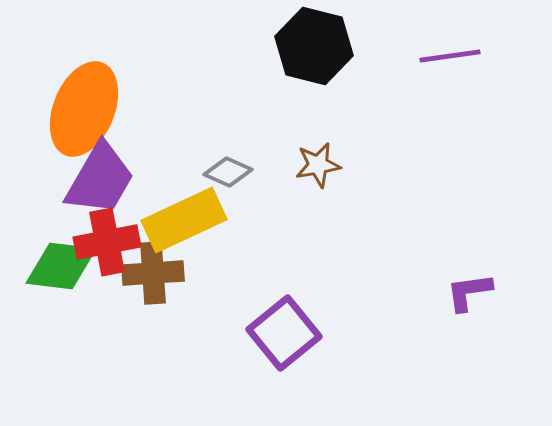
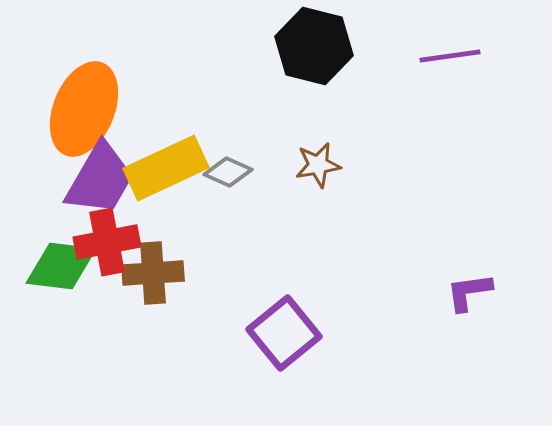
yellow rectangle: moved 18 px left, 52 px up
